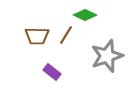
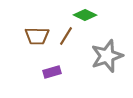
brown line: moved 1 px down
purple rectangle: rotated 54 degrees counterclockwise
